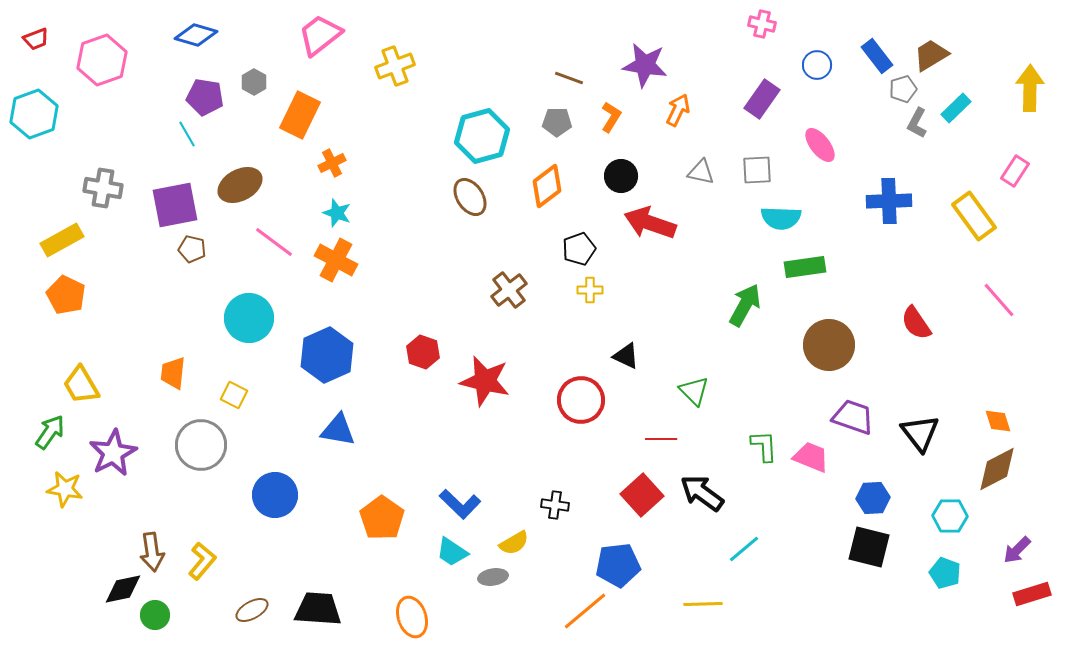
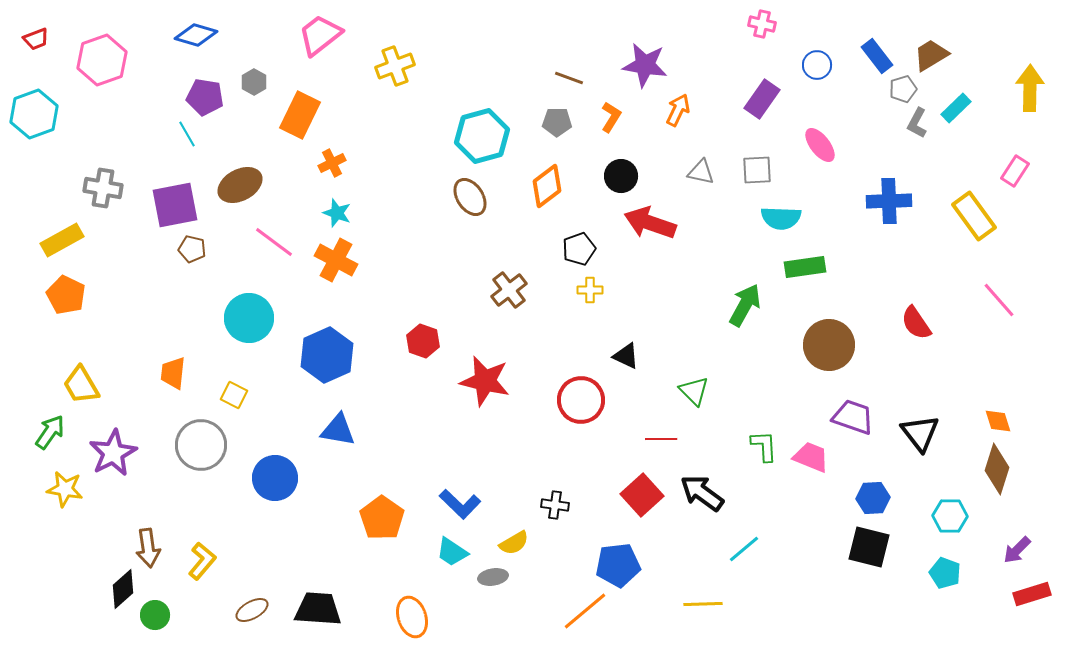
red hexagon at (423, 352): moved 11 px up
brown diamond at (997, 469): rotated 45 degrees counterclockwise
blue circle at (275, 495): moved 17 px up
brown arrow at (152, 552): moved 4 px left, 4 px up
black diamond at (123, 589): rotated 30 degrees counterclockwise
